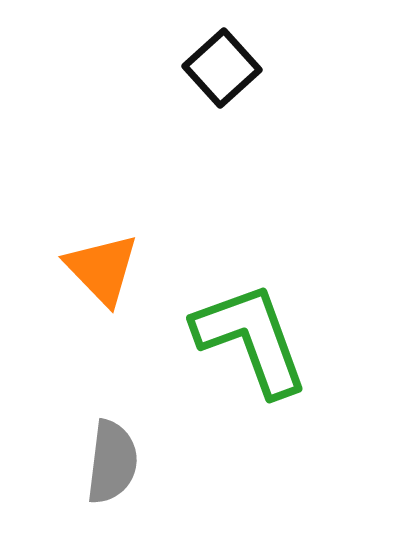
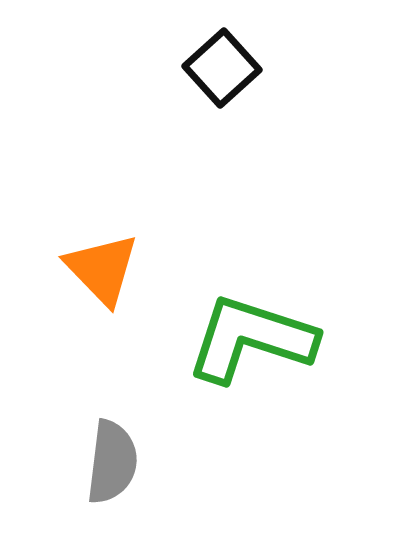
green L-shape: rotated 52 degrees counterclockwise
